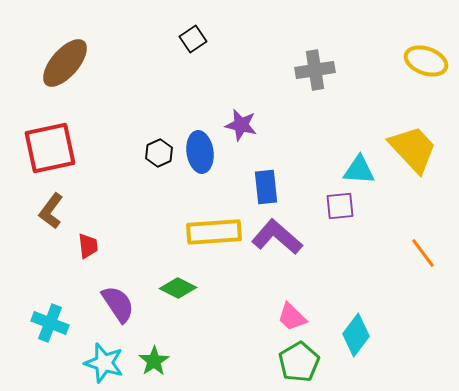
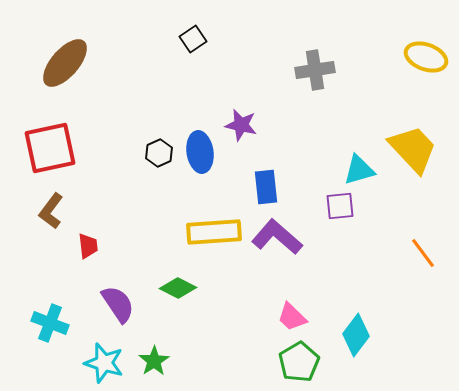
yellow ellipse: moved 4 px up
cyan triangle: rotated 20 degrees counterclockwise
